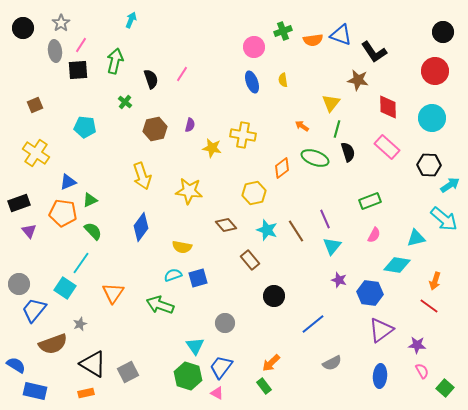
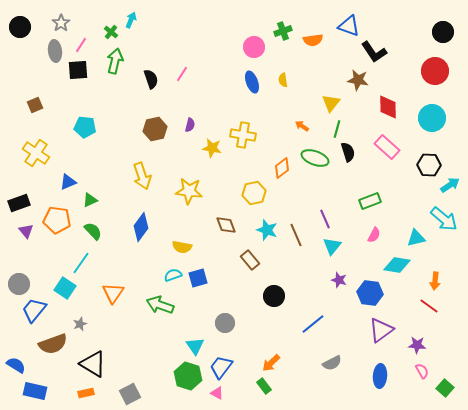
black circle at (23, 28): moved 3 px left, 1 px up
blue triangle at (341, 35): moved 8 px right, 9 px up
green cross at (125, 102): moved 14 px left, 70 px up
orange pentagon at (63, 213): moved 6 px left, 7 px down
brown diamond at (226, 225): rotated 20 degrees clockwise
purple triangle at (29, 231): moved 3 px left
brown line at (296, 231): moved 4 px down; rotated 10 degrees clockwise
orange arrow at (435, 281): rotated 12 degrees counterclockwise
gray square at (128, 372): moved 2 px right, 22 px down
